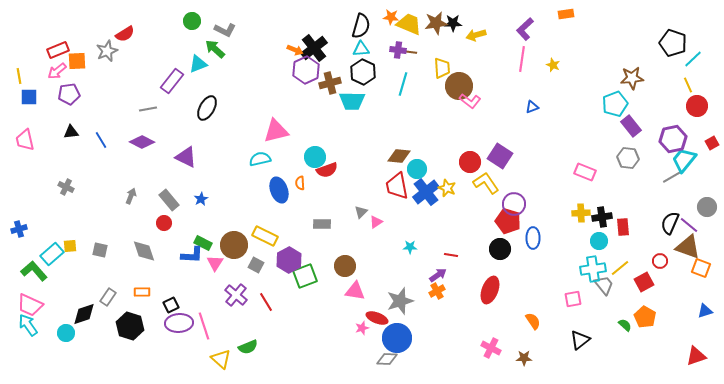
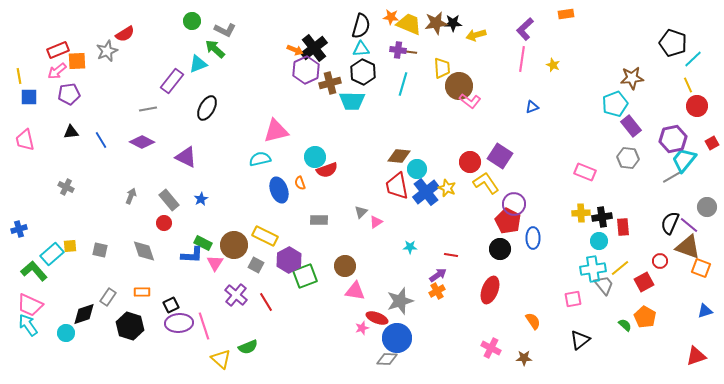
orange semicircle at (300, 183): rotated 16 degrees counterclockwise
red pentagon at (508, 221): rotated 10 degrees clockwise
gray rectangle at (322, 224): moved 3 px left, 4 px up
